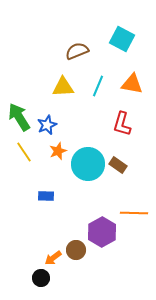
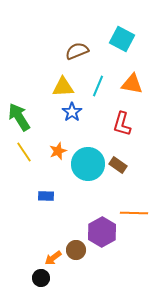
blue star: moved 25 px right, 13 px up; rotated 12 degrees counterclockwise
